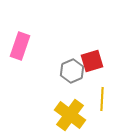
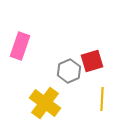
gray hexagon: moved 3 px left
yellow cross: moved 25 px left, 12 px up
